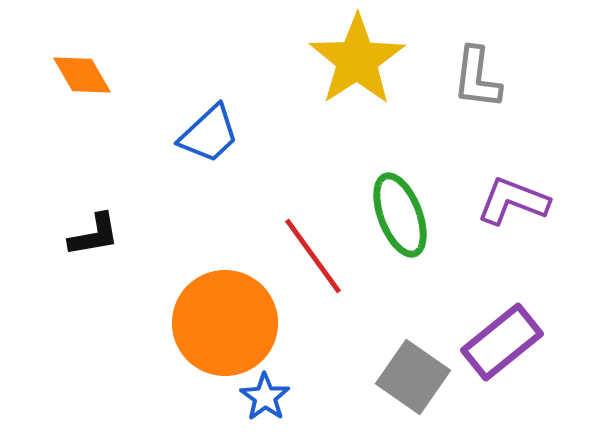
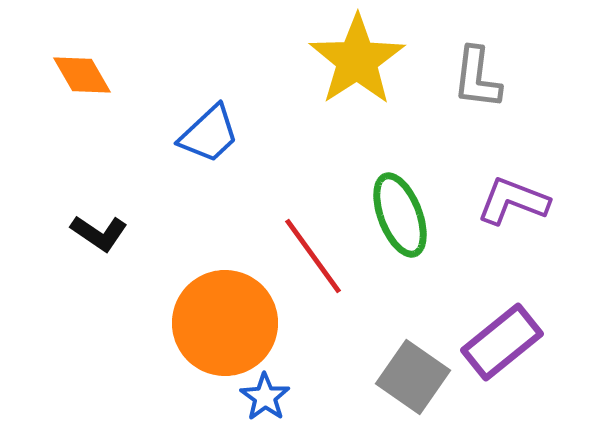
black L-shape: moved 5 px right, 2 px up; rotated 44 degrees clockwise
